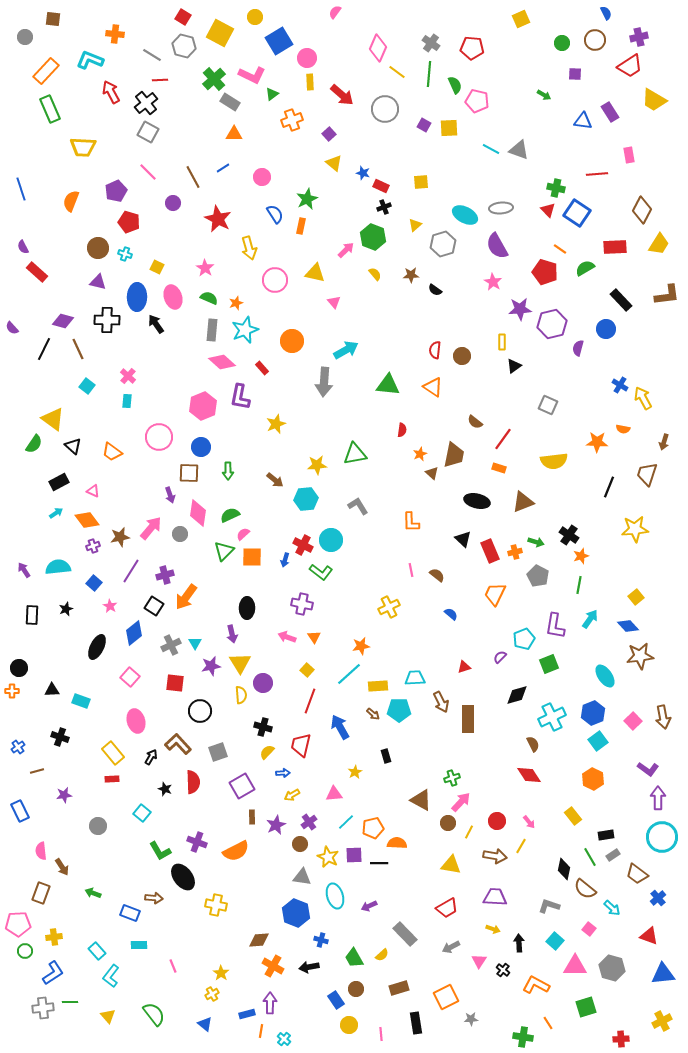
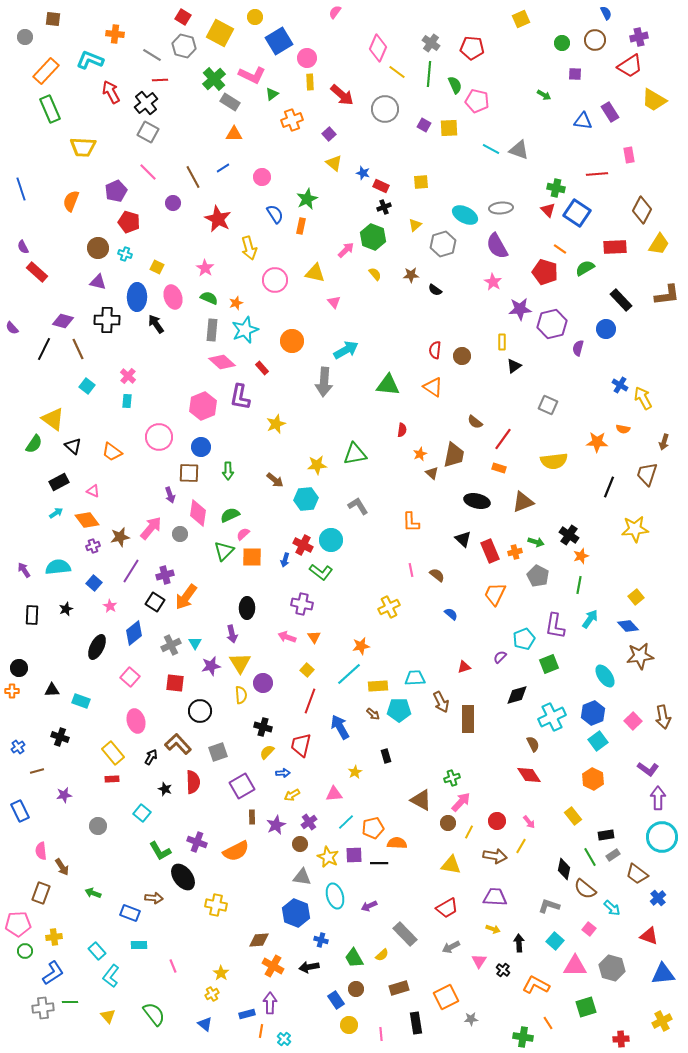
black square at (154, 606): moved 1 px right, 4 px up
